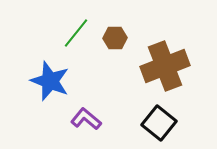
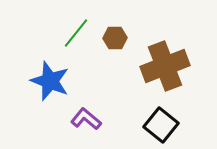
black square: moved 2 px right, 2 px down
